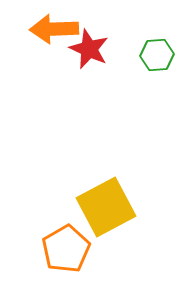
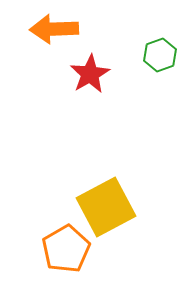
red star: moved 1 px right, 25 px down; rotated 18 degrees clockwise
green hexagon: moved 3 px right; rotated 16 degrees counterclockwise
